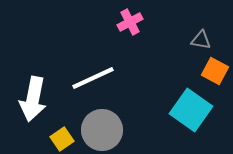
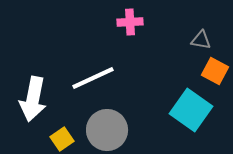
pink cross: rotated 25 degrees clockwise
gray circle: moved 5 px right
